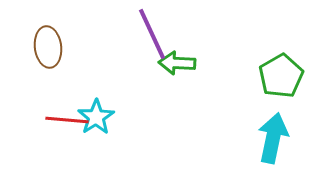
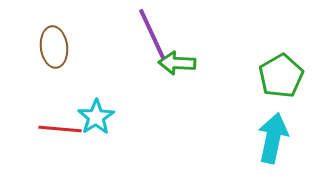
brown ellipse: moved 6 px right
red line: moved 7 px left, 9 px down
